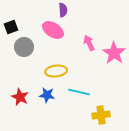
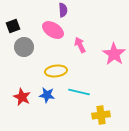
black square: moved 2 px right, 1 px up
pink arrow: moved 9 px left, 2 px down
pink star: moved 1 px down
red star: moved 2 px right
